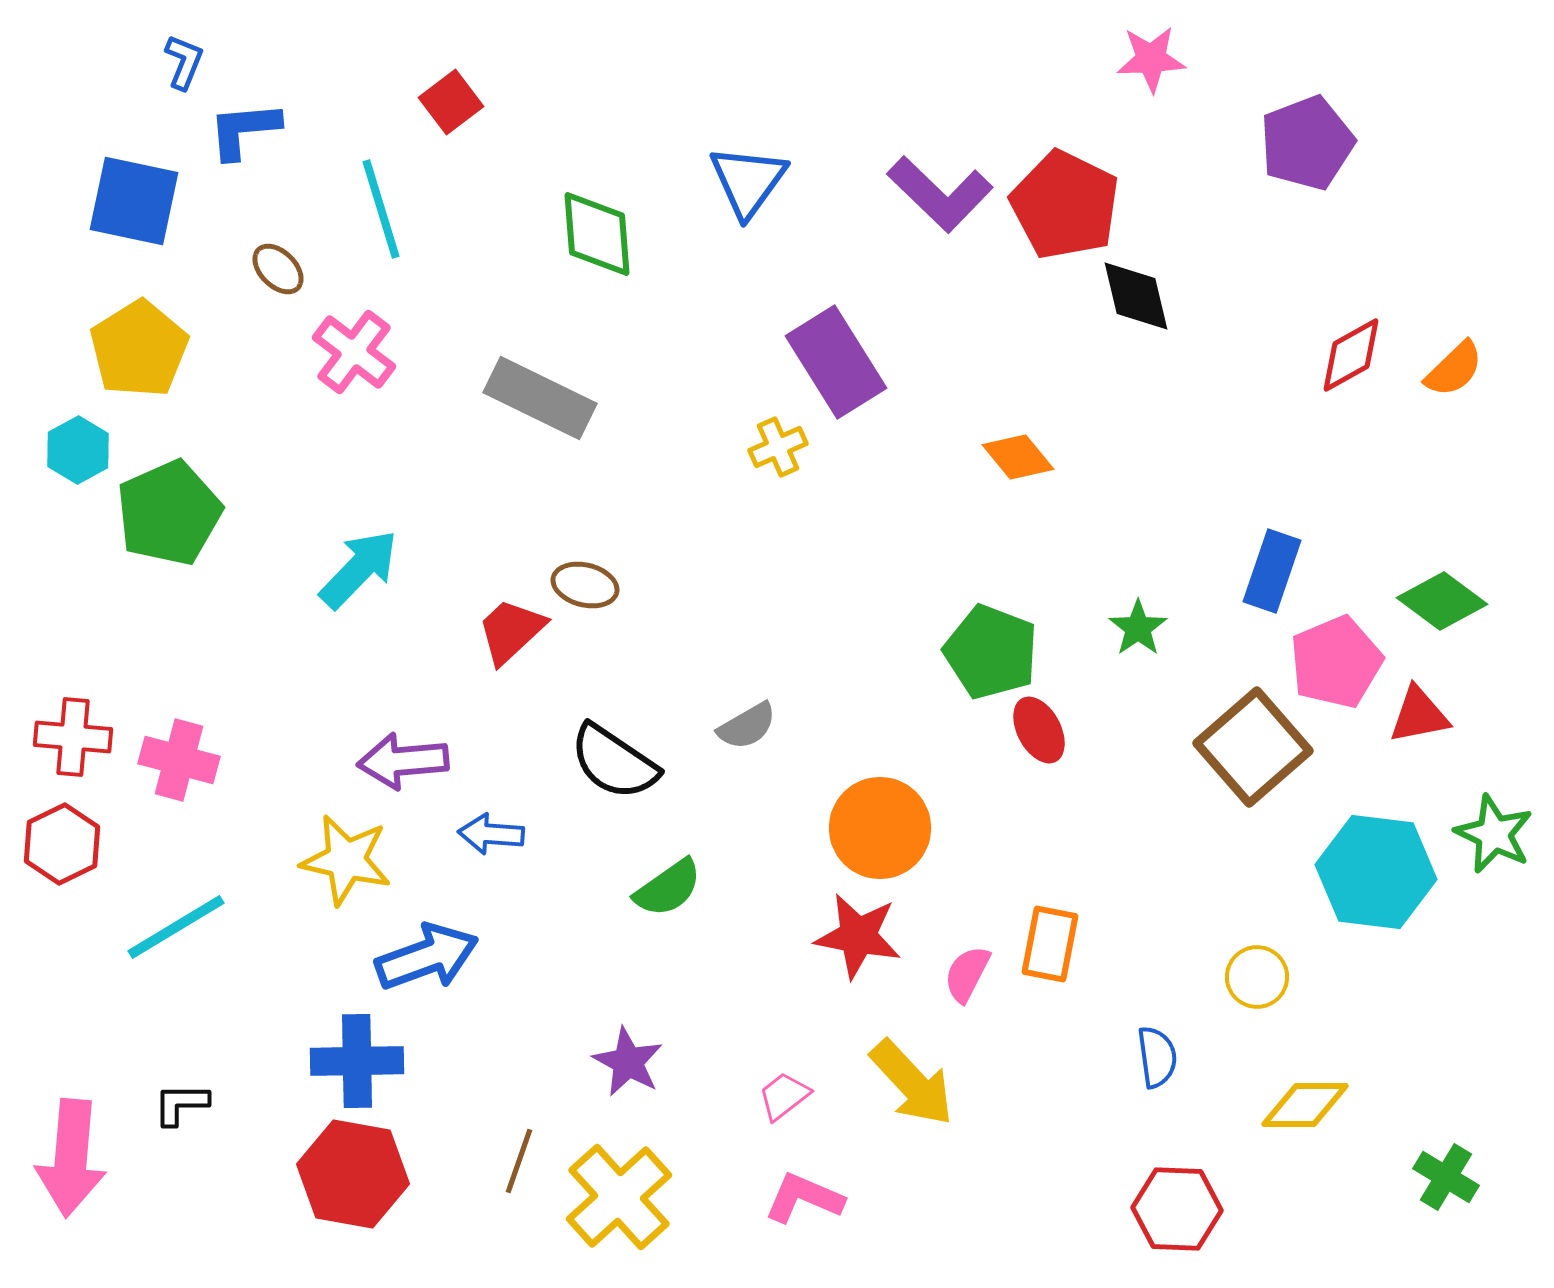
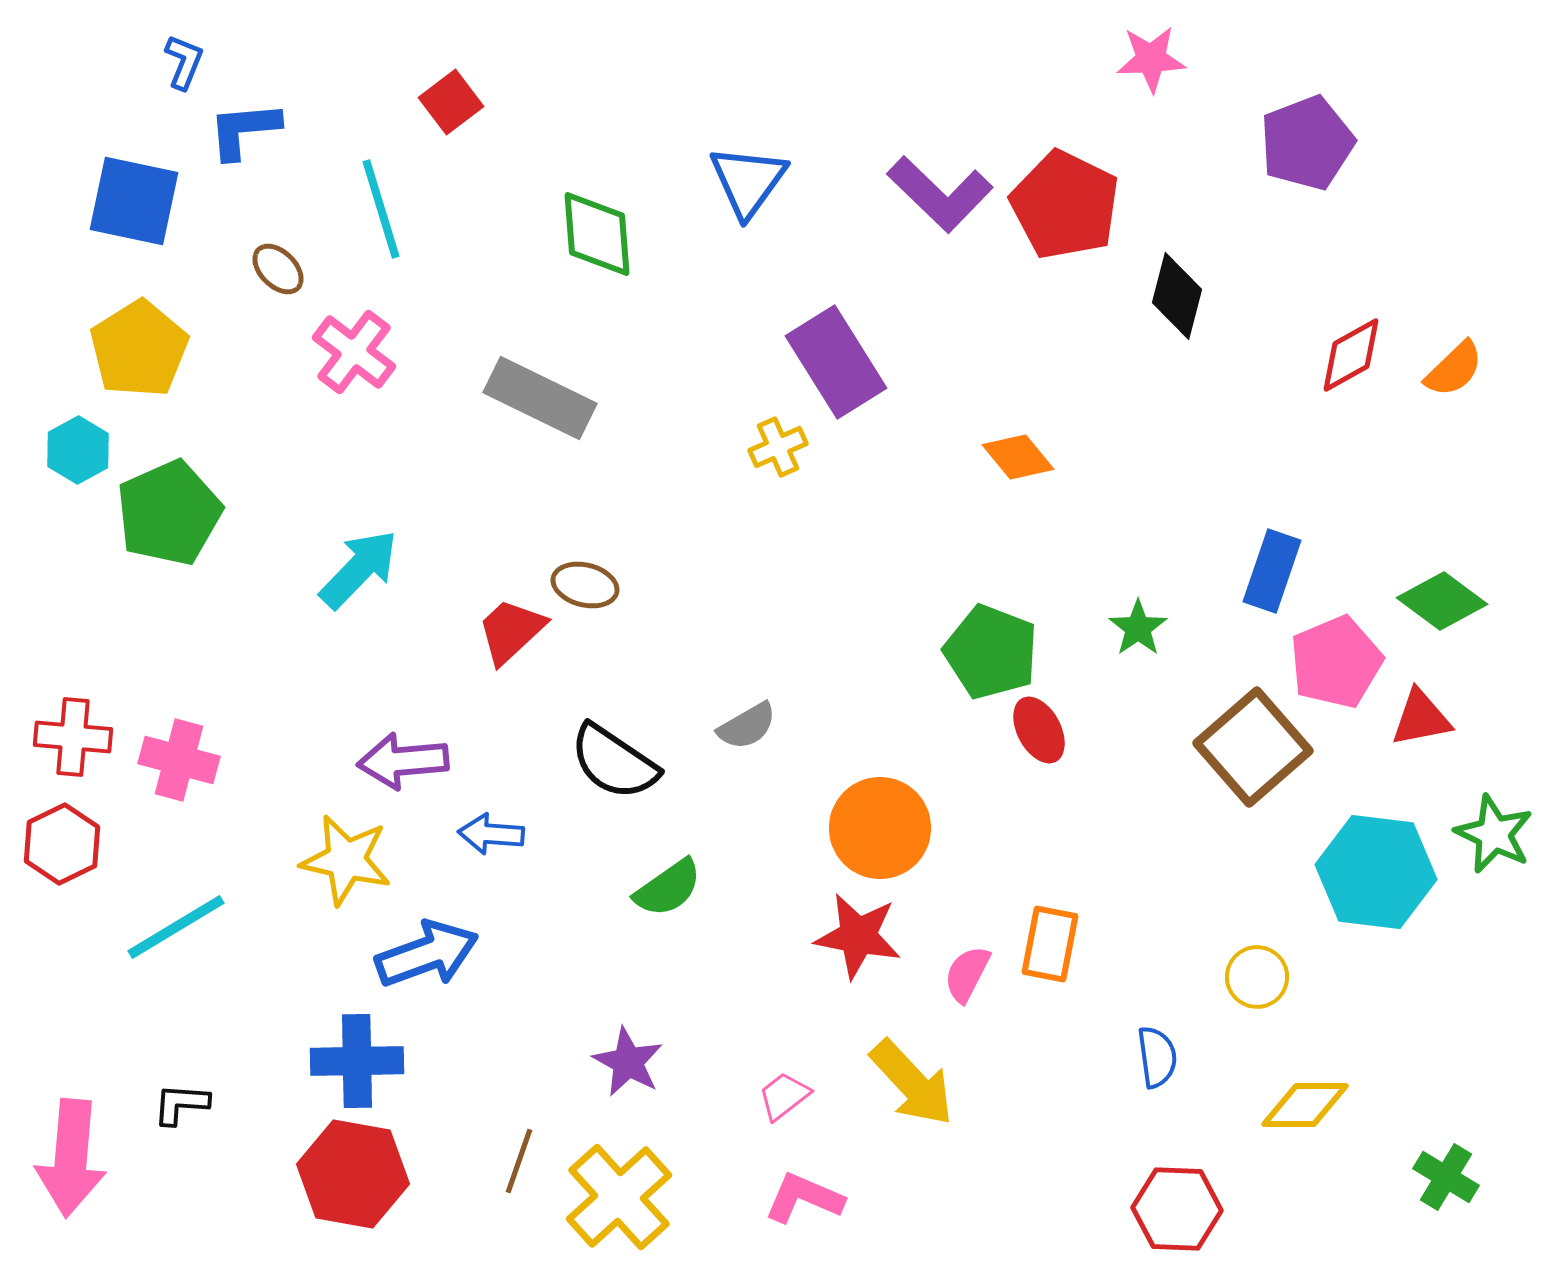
black diamond at (1136, 296): moved 41 px right; rotated 28 degrees clockwise
red triangle at (1419, 715): moved 2 px right, 3 px down
blue arrow at (427, 957): moved 3 px up
black L-shape at (181, 1104): rotated 4 degrees clockwise
